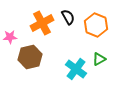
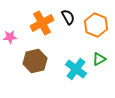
brown hexagon: moved 5 px right, 4 px down
